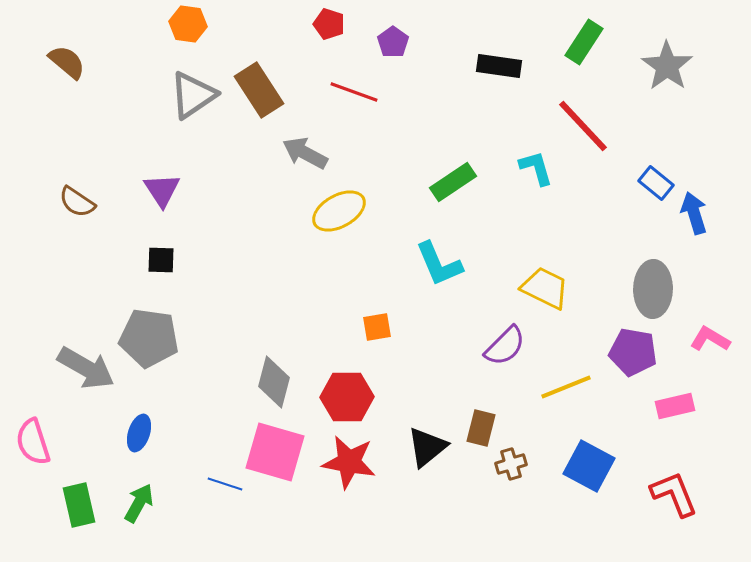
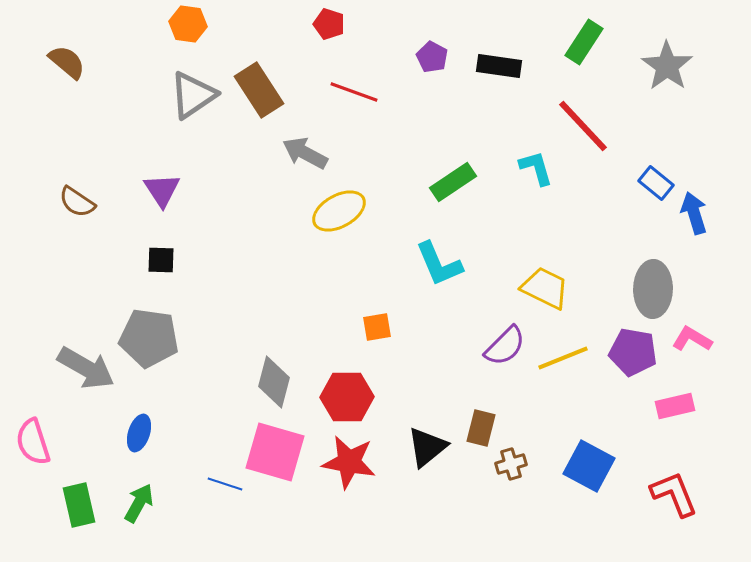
purple pentagon at (393, 42): moved 39 px right, 15 px down; rotated 8 degrees counterclockwise
pink L-shape at (710, 339): moved 18 px left
yellow line at (566, 387): moved 3 px left, 29 px up
